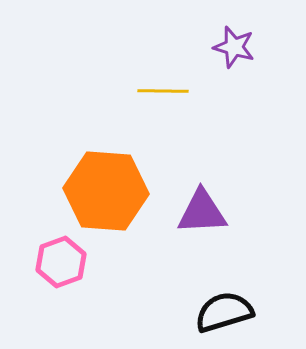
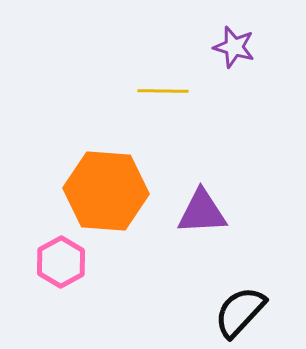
pink hexagon: rotated 9 degrees counterclockwise
black semicircle: moved 16 px right; rotated 30 degrees counterclockwise
